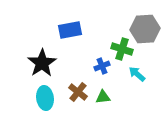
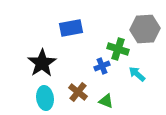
blue rectangle: moved 1 px right, 2 px up
green cross: moved 4 px left
green triangle: moved 3 px right, 4 px down; rotated 28 degrees clockwise
